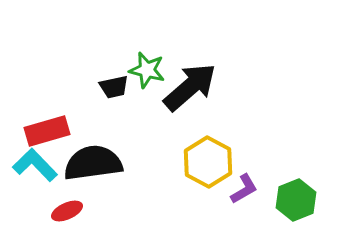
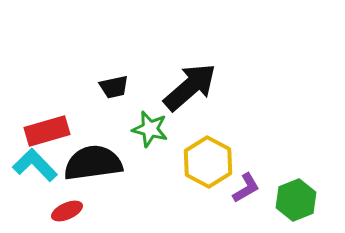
green star: moved 3 px right, 59 px down
purple L-shape: moved 2 px right, 1 px up
